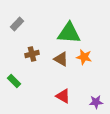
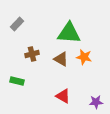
green rectangle: moved 3 px right; rotated 32 degrees counterclockwise
